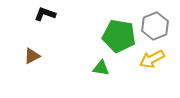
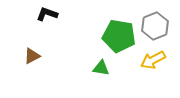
black L-shape: moved 2 px right
yellow arrow: moved 1 px right, 1 px down
